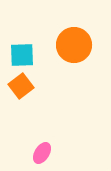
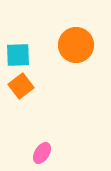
orange circle: moved 2 px right
cyan square: moved 4 px left
